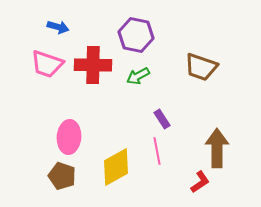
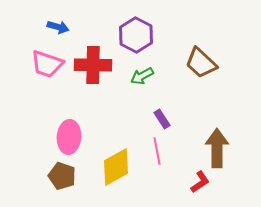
purple hexagon: rotated 16 degrees clockwise
brown trapezoid: moved 4 px up; rotated 24 degrees clockwise
green arrow: moved 4 px right
